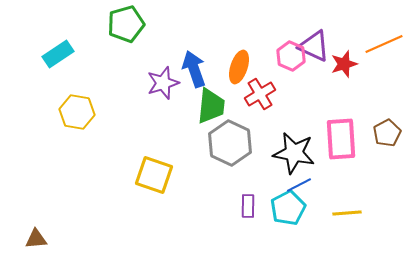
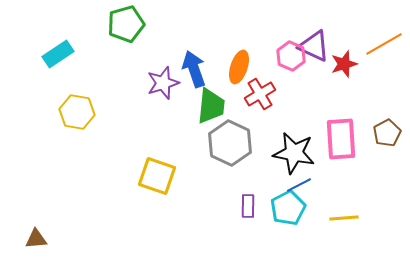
orange line: rotated 6 degrees counterclockwise
yellow square: moved 3 px right, 1 px down
yellow line: moved 3 px left, 5 px down
